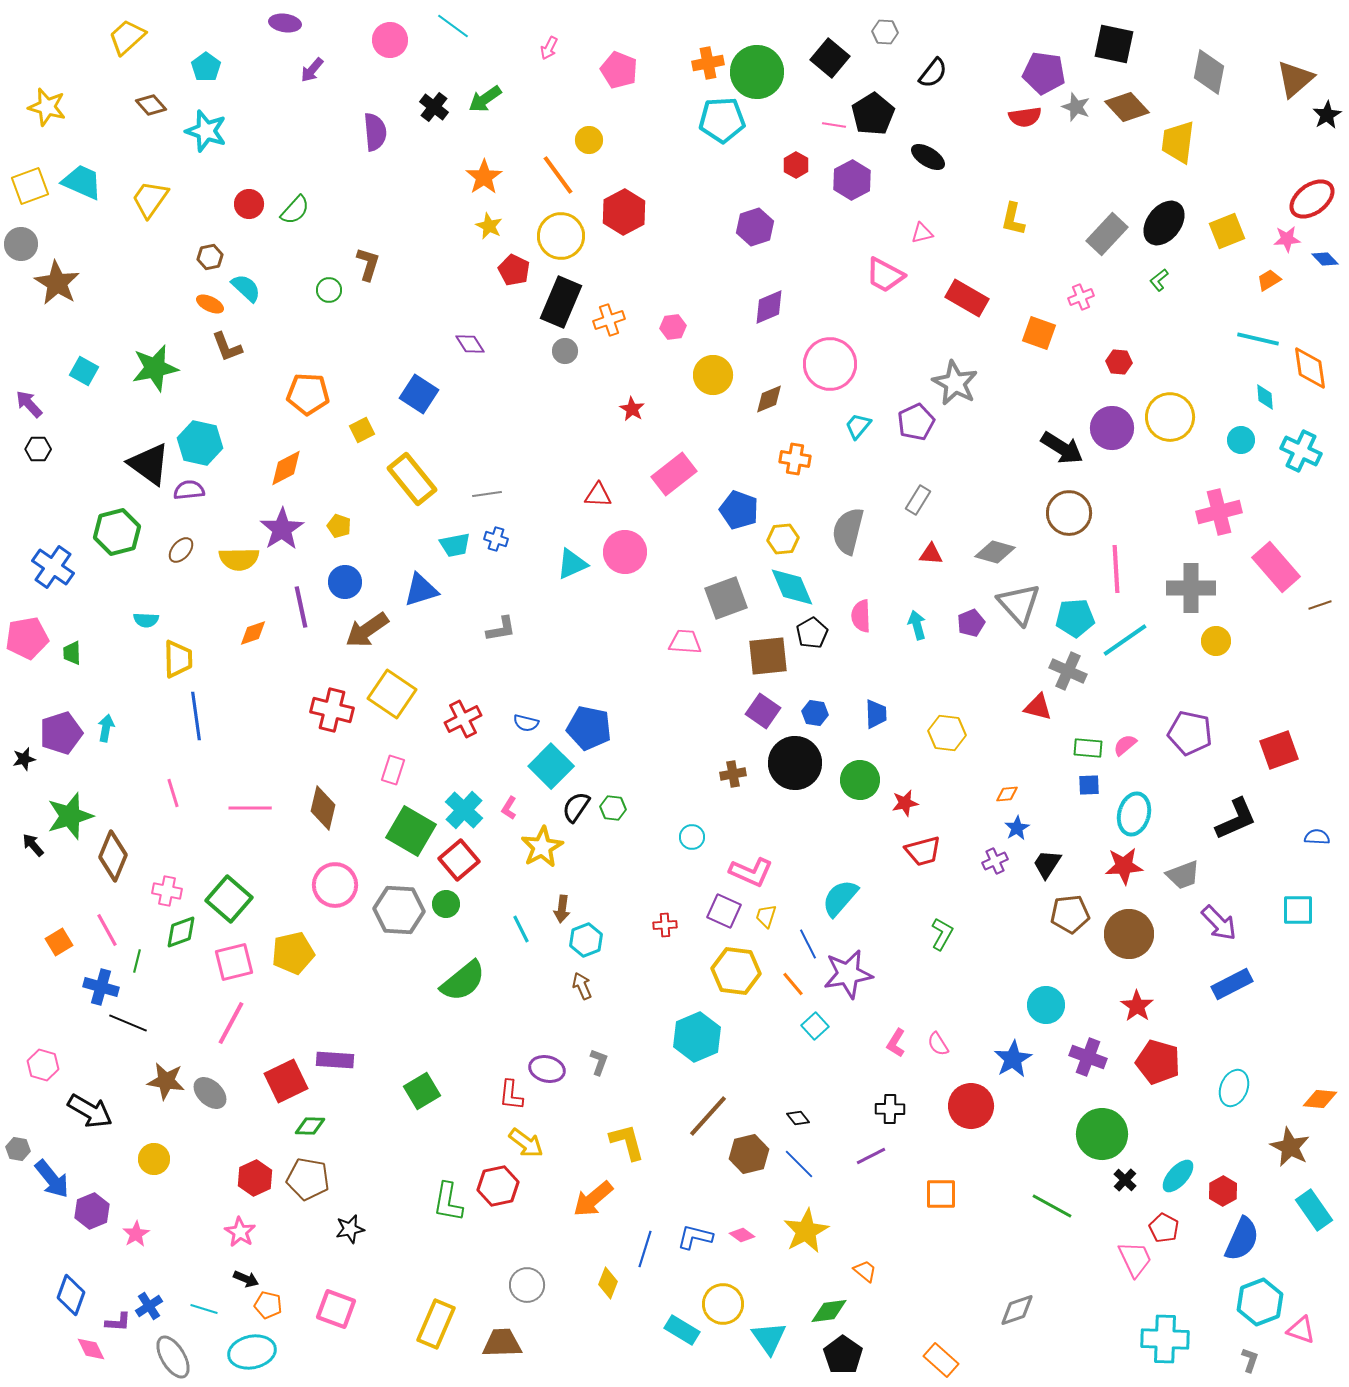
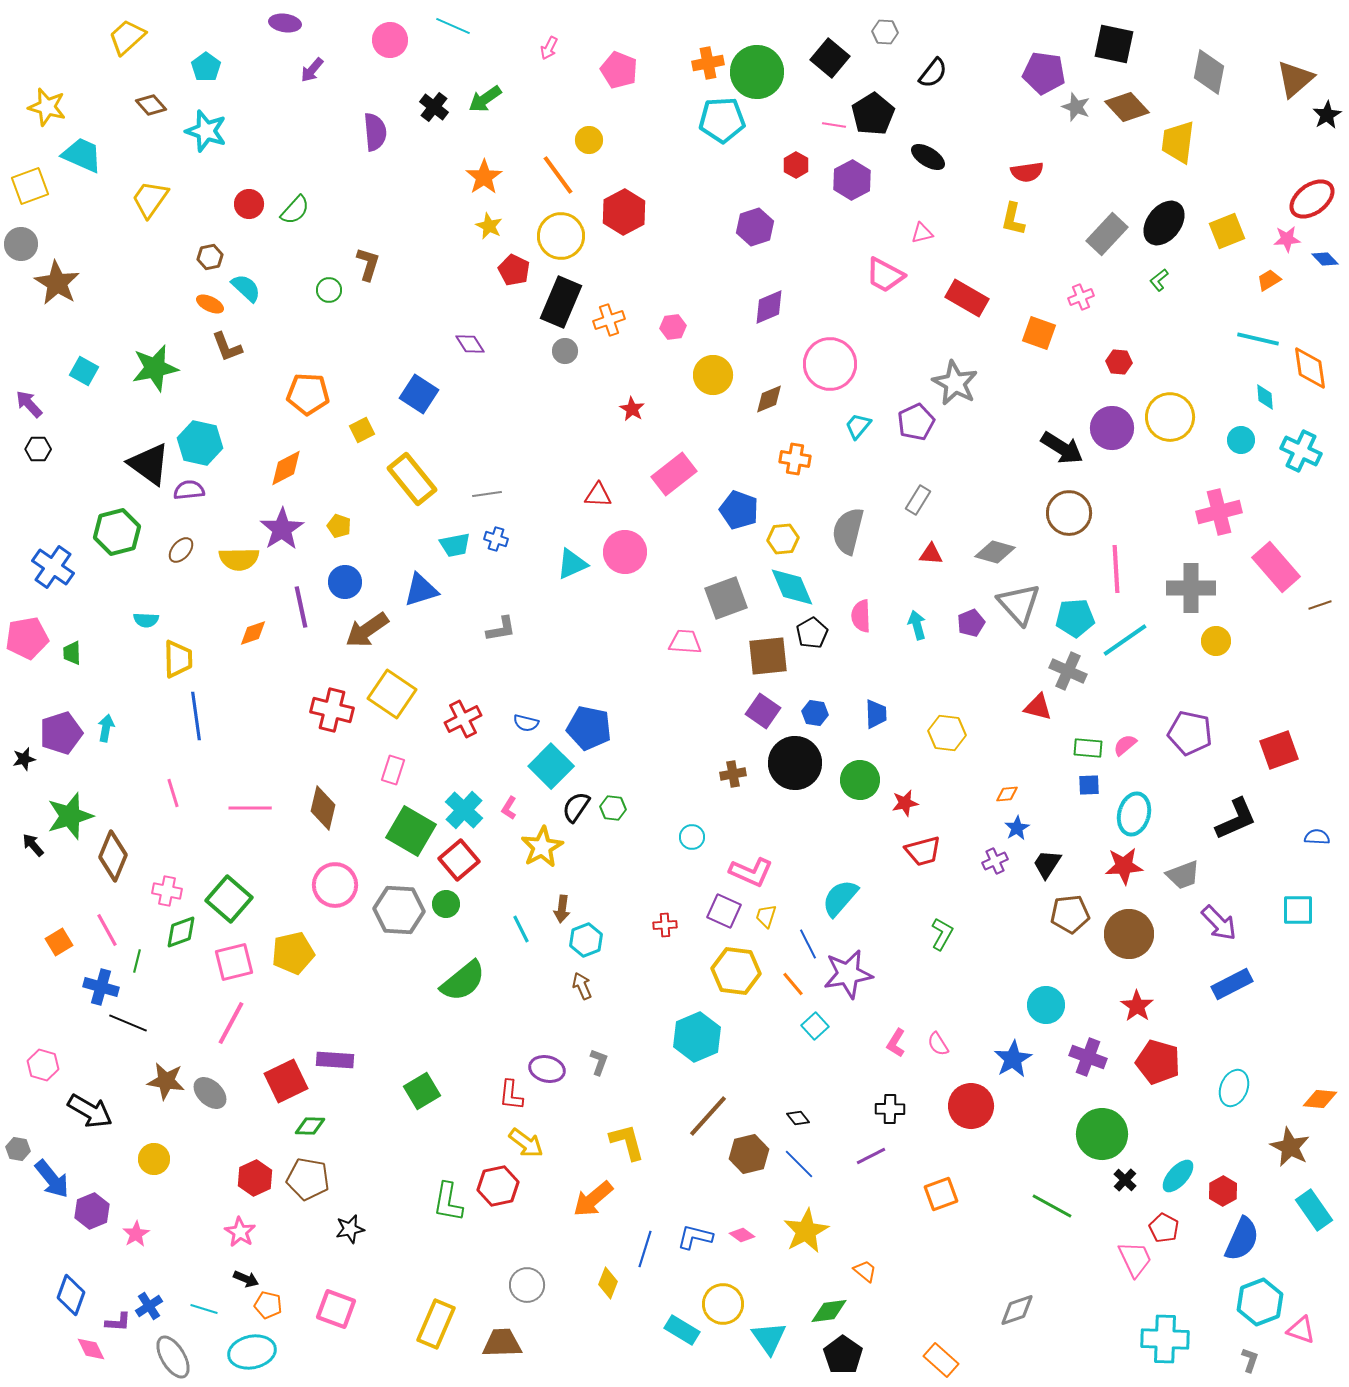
cyan line at (453, 26): rotated 12 degrees counterclockwise
red semicircle at (1025, 117): moved 2 px right, 55 px down
cyan trapezoid at (82, 182): moved 27 px up
orange square at (941, 1194): rotated 20 degrees counterclockwise
